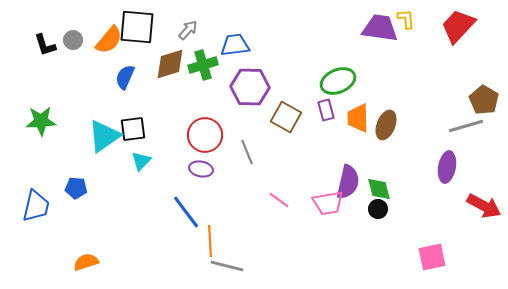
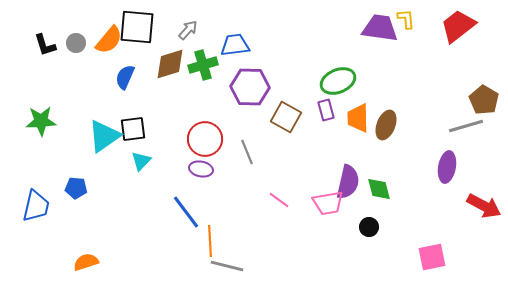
red trapezoid at (458, 26): rotated 9 degrees clockwise
gray circle at (73, 40): moved 3 px right, 3 px down
red circle at (205, 135): moved 4 px down
black circle at (378, 209): moved 9 px left, 18 px down
